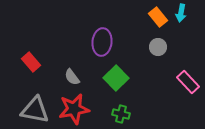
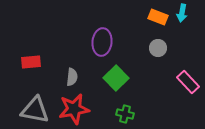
cyan arrow: moved 1 px right
orange rectangle: rotated 30 degrees counterclockwise
gray circle: moved 1 px down
red rectangle: rotated 54 degrees counterclockwise
gray semicircle: rotated 138 degrees counterclockwise
green cross: moved 4 px right
